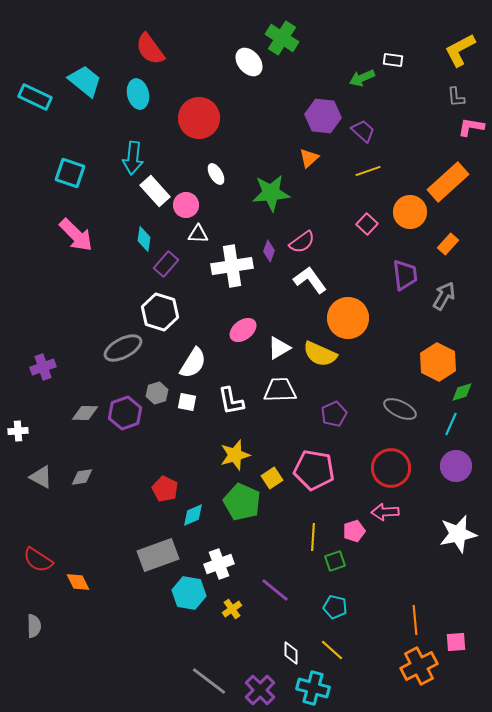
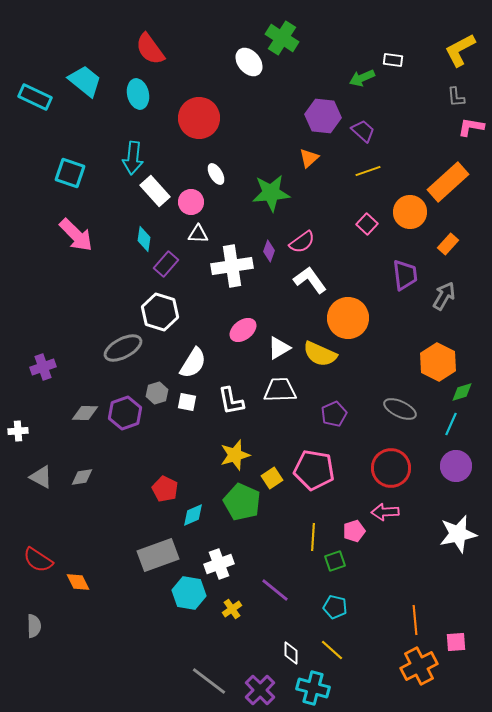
pink circle at (186, 205): moved 5 px right, 3 px up
